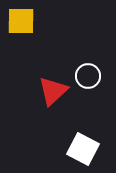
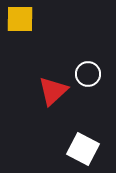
yellow square: moved 1 px left, 2 px up
white circle: moved 2 px up
